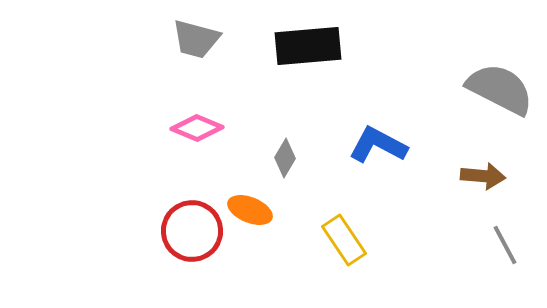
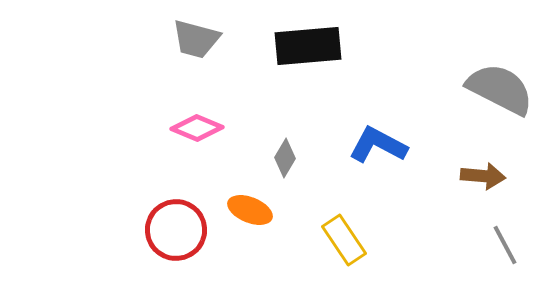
red circle: moved 16 px left, 1 px up
